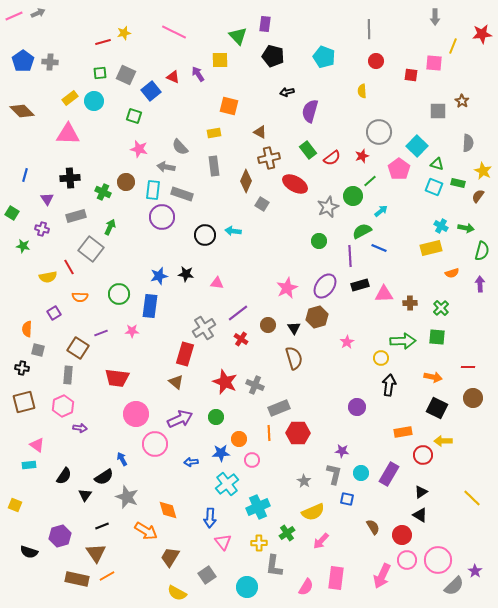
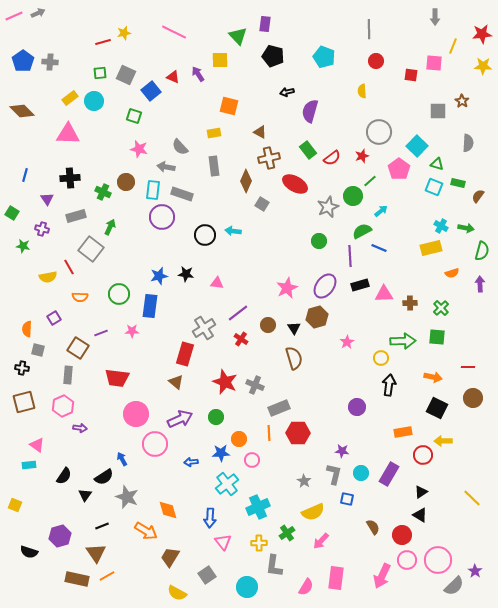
yellow star at (483, 171): moved 105 px up; rotated 24 degrees counterclockwise
purple square at (54, 313): moved 5 px down
